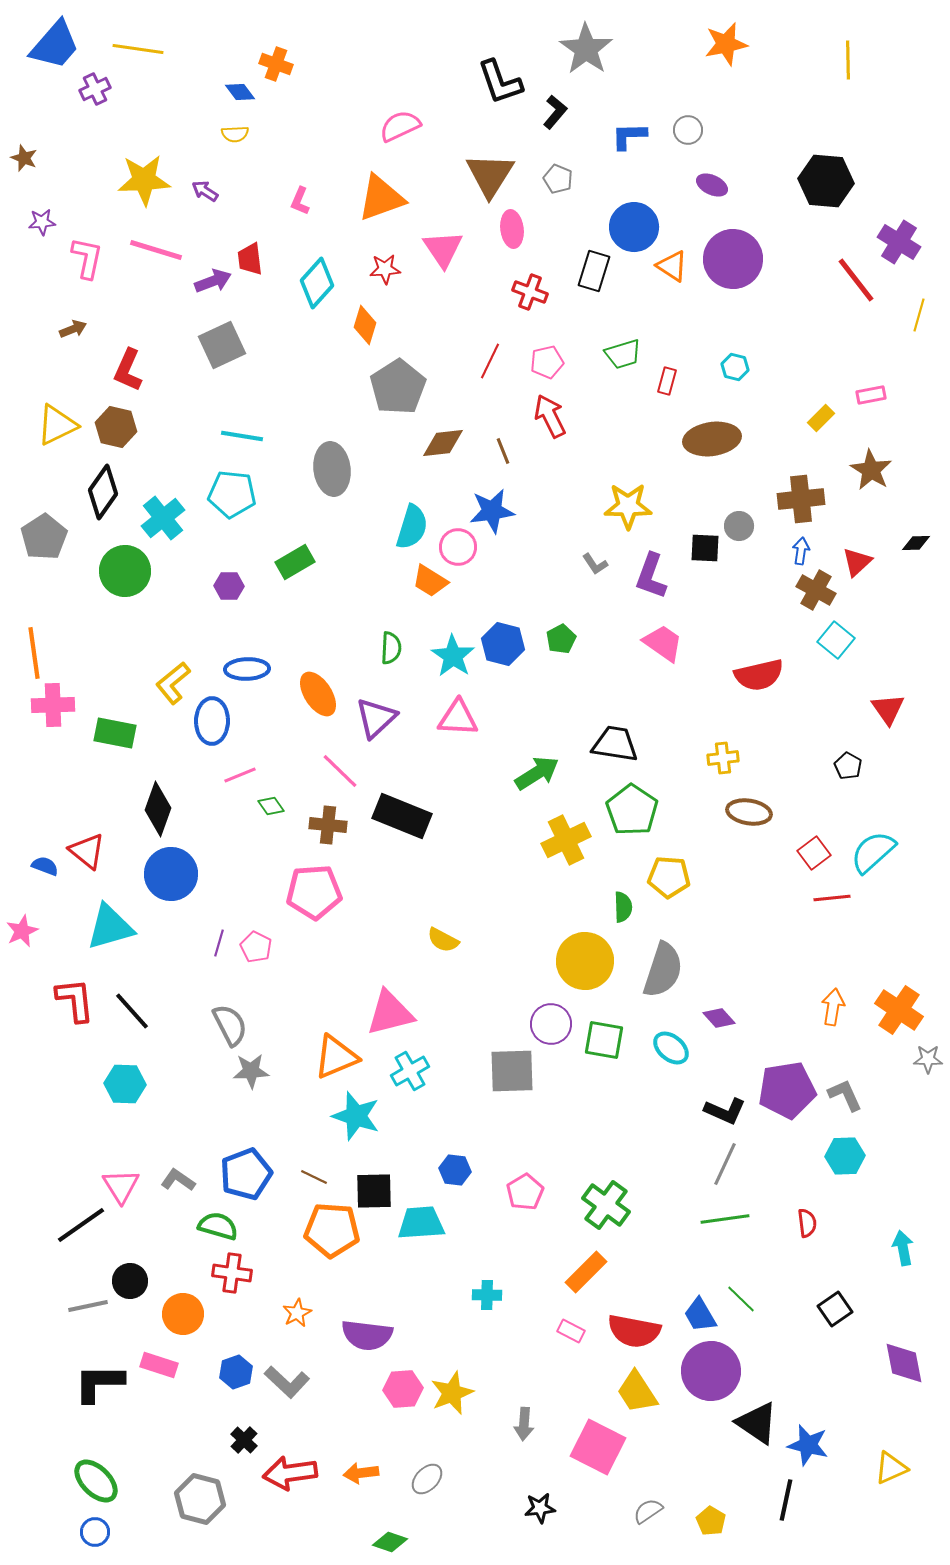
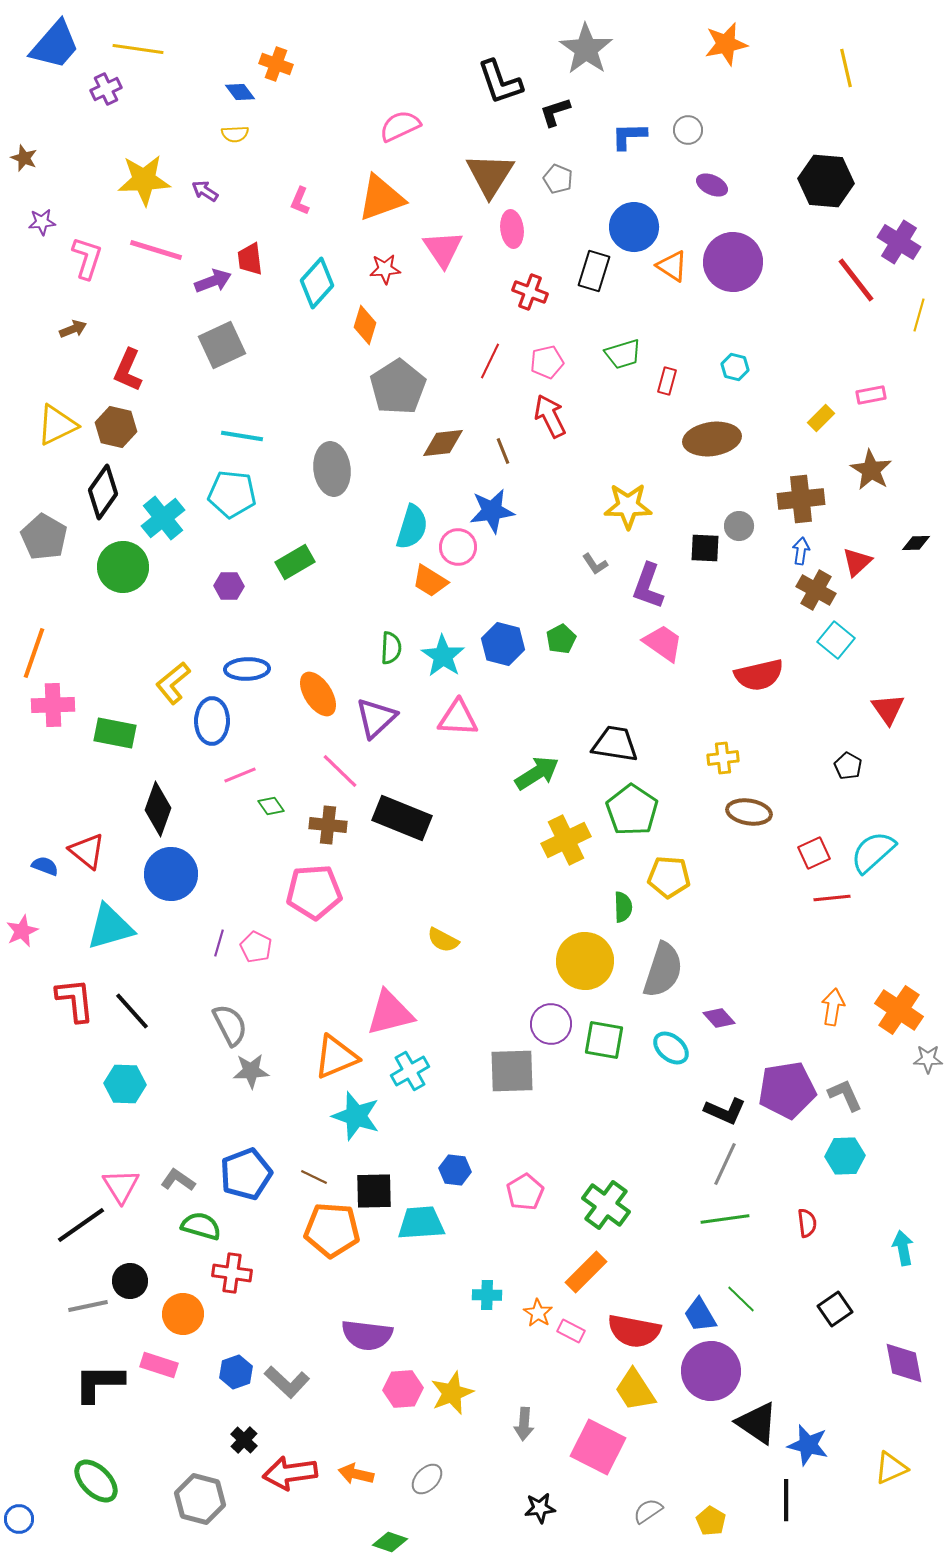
yellow line at (848, 60): moved 2 px left, 8 px down; rotated 12 degrees counterclockwise
purple cross at (95, 89): moved 11 px right
black L-shape at (555, 112): rotated 148 degrees counterclockwise
pink L-shape at (87, 258): rotated 6 degrees clockwise
purple circle at (733, 259): moved 3 px down
gray pentagon at (44, 537): rotated 9 degrees counterclockwise
green circle at (125, 571): moved 2 px left, 4 px up
purple L-shape at (651, 576): moved 3 px left, 10 px down
orange line at (34, 653): rotated 27 degrees clockwise
cyan star at (453, 656): moved 10 px left
black rectangle at (402, 816): moved 2 px down
red square at (814, 853): rotated 12 degrees clockwise
green semicircle at (218, 1226): moved 17 px left
orange star at (297, 1313): moved 241 px right; rotated 12 degrees counterclockwise
yellow trapezoid at (637, 1392): moved 2 px left, 2 px up
orange arrow at (361, 1473): moved 5 px left, 1 px down; rotated 20 degrees clockwise
black line at (786, 1500): rotated 12 degrees counterclockwise
blue circle at (95, 1532): moved 76 px left, 13 px up
